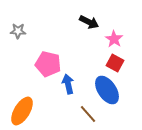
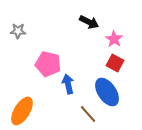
blue ellipse: moved 2 px down
